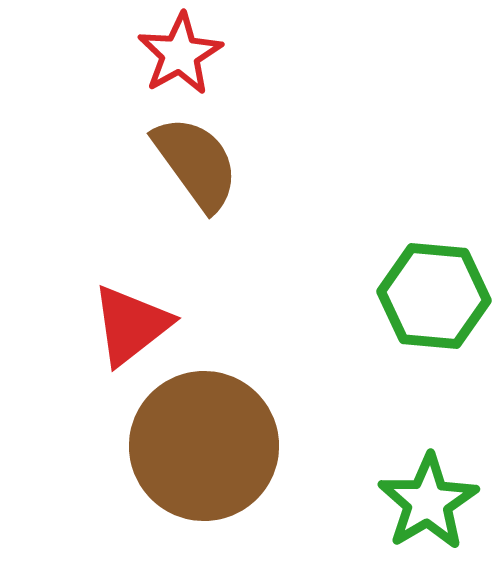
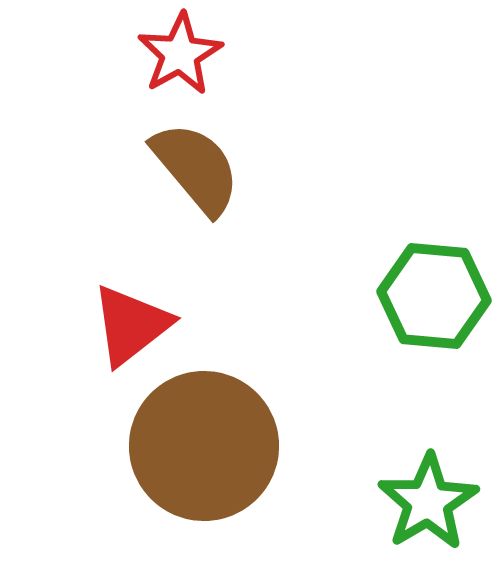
brown semicircle: moved 5 px down; rotated 4 degrees counterclockwise
